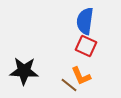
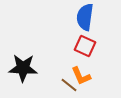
blue semicircle: moved 4 px up
red square: moved 1 px left
black star: moved 1 px left, 3 px up
